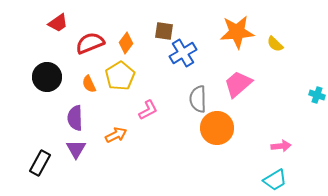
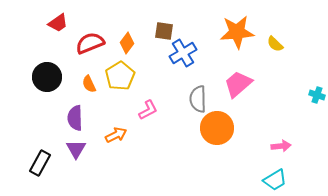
orange diamond: moved 1 px right
